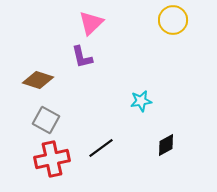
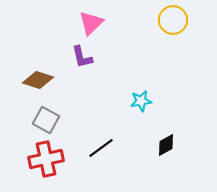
red cross: moved 6 px left
